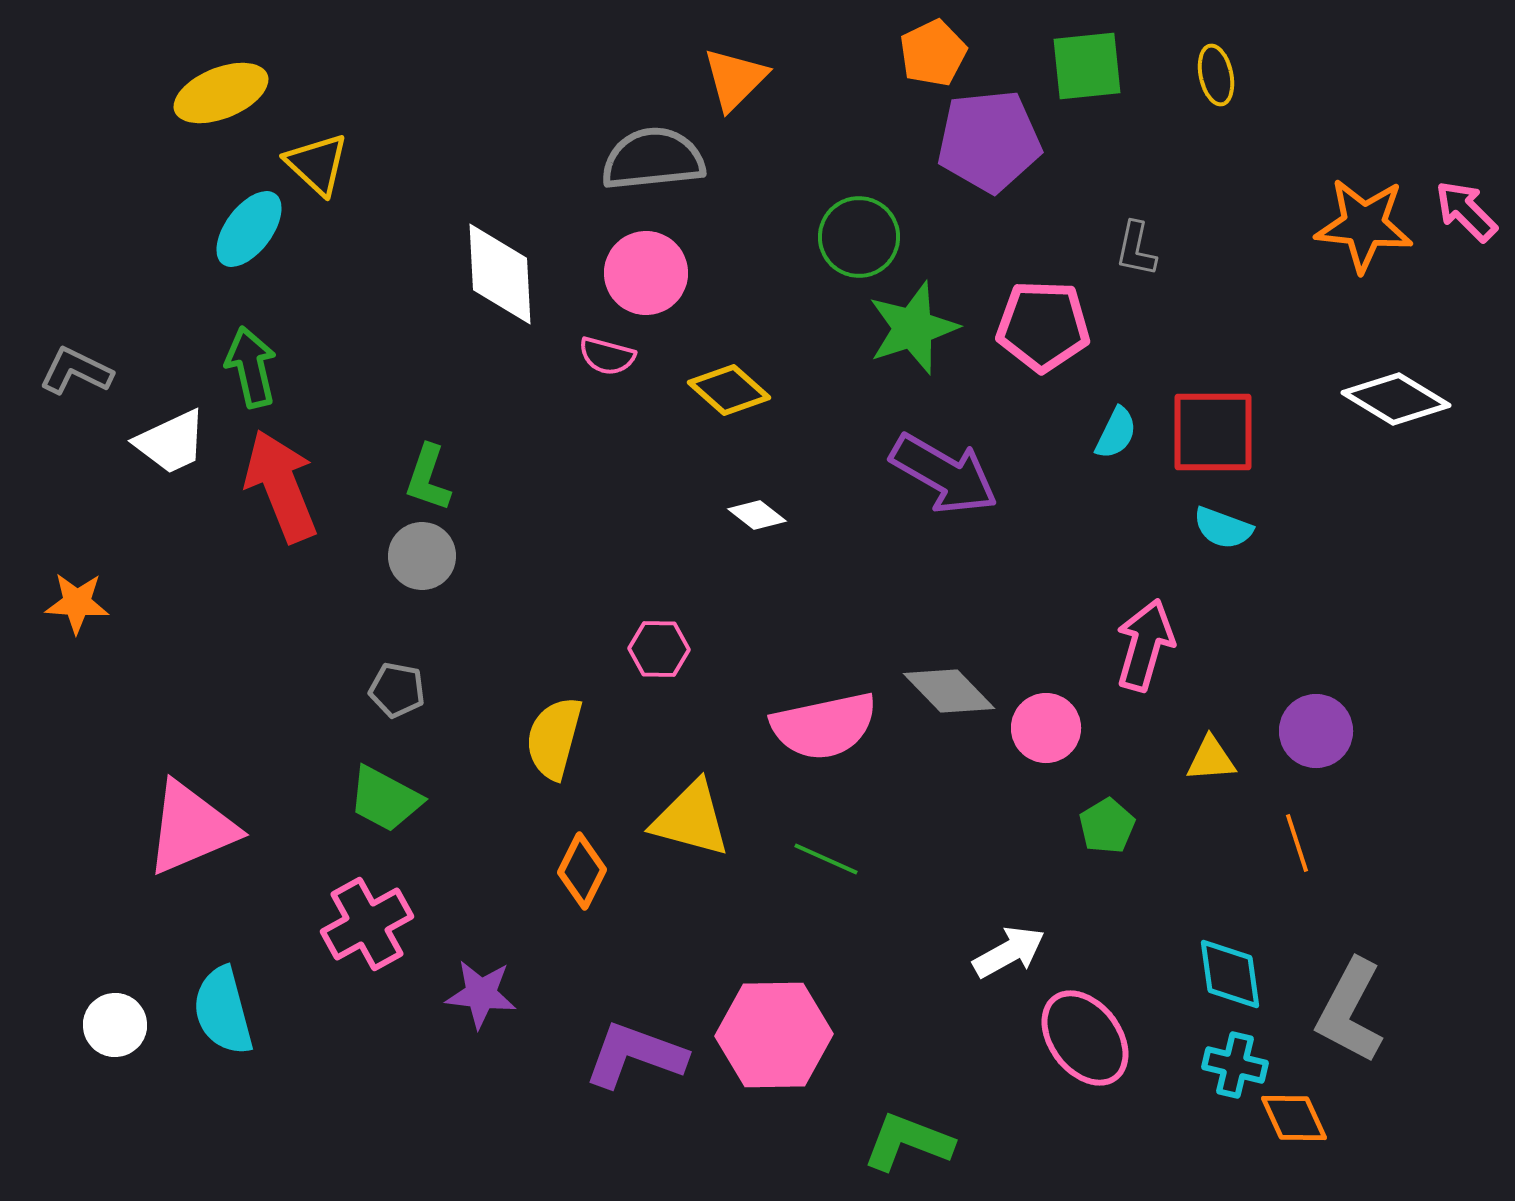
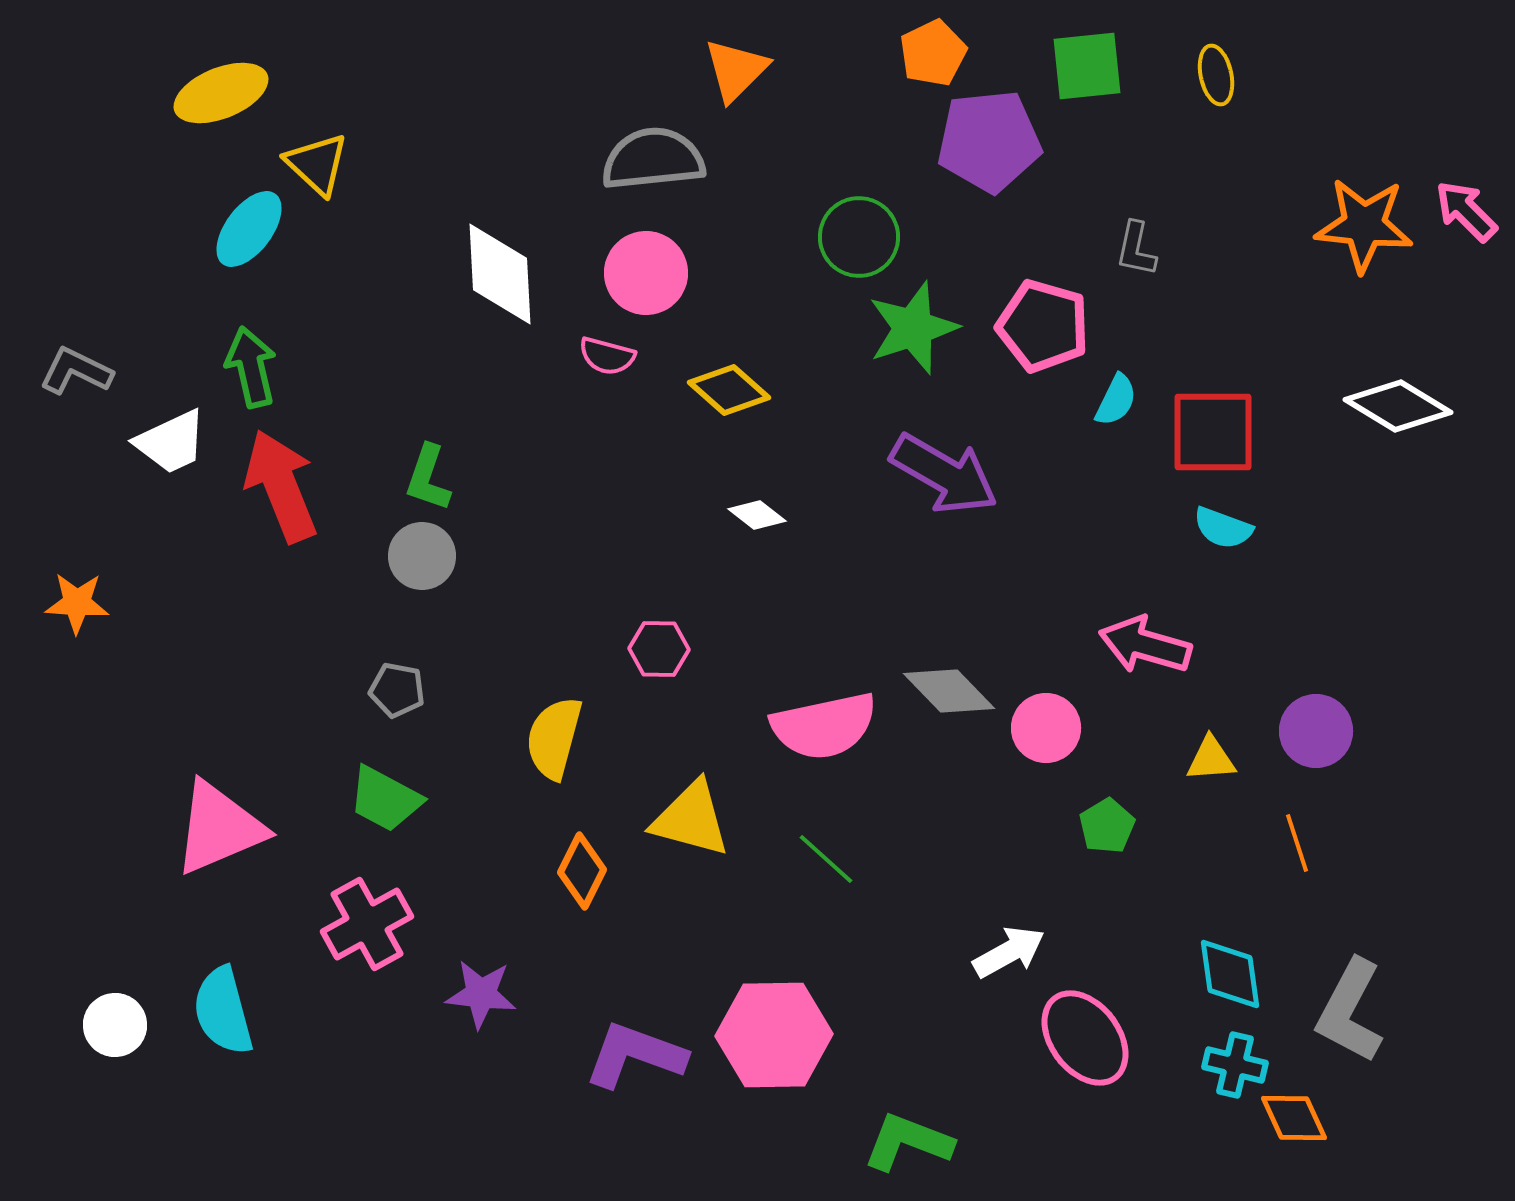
orange triangle at (735, 79): moved 1 px right, 9 px up
pink pentagon at (1043, 326): rotated 14 degrees clockwise
white diamond at (1396, 399): moved 2 px right, 7 px down
cyan semicircle at (1116, 433): moved 33 px up
pink arrow at (1145, 645): rotated 90 degrees counterclockwise
pink triangle at (191, 828): moved 28 px right
green line at (826, 859): rotated 18 degrees clockwise
